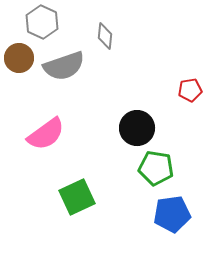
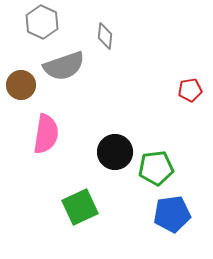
brown circle: moved 2 px right, 27 px down
black circle: moved 22 px left, 24 px down
pink semicircle: rotated 45 degrees counterclockwise
green pentagon: rotated 16 degrees counterclockwise
green square: moved 3 px right, 10 px down
